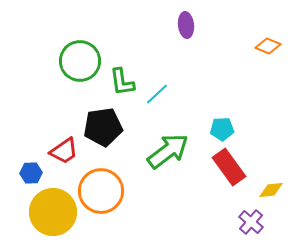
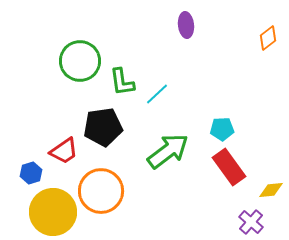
orange diamond: moved 8 px up; rotated 60 degrees counterclockwise
blue hexagon: rotated 15 degrees counterclockwise
